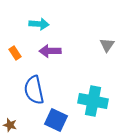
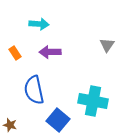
purple arrow: moved 1 px down
blue square: moved 2 px right; rotated 15 degrees clockwise
